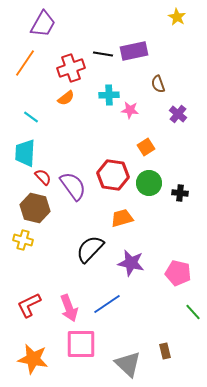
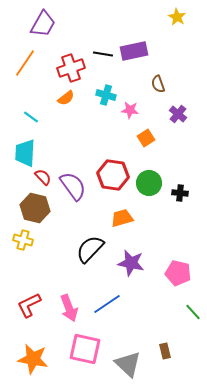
cyan cross: moved 3 px left; rotated 18 degrees clockwise
orange square: moved 9 px up
pink square: moved 4 px right, 5 px down; rotated 12 degrees clockwise
